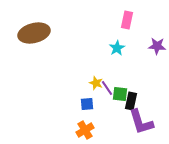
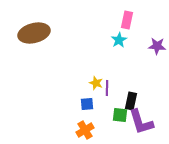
cyan star: moved 2 px right, 8 px up
purple line: rotated 35 degrees clockwise
green square: moved 21 px down
